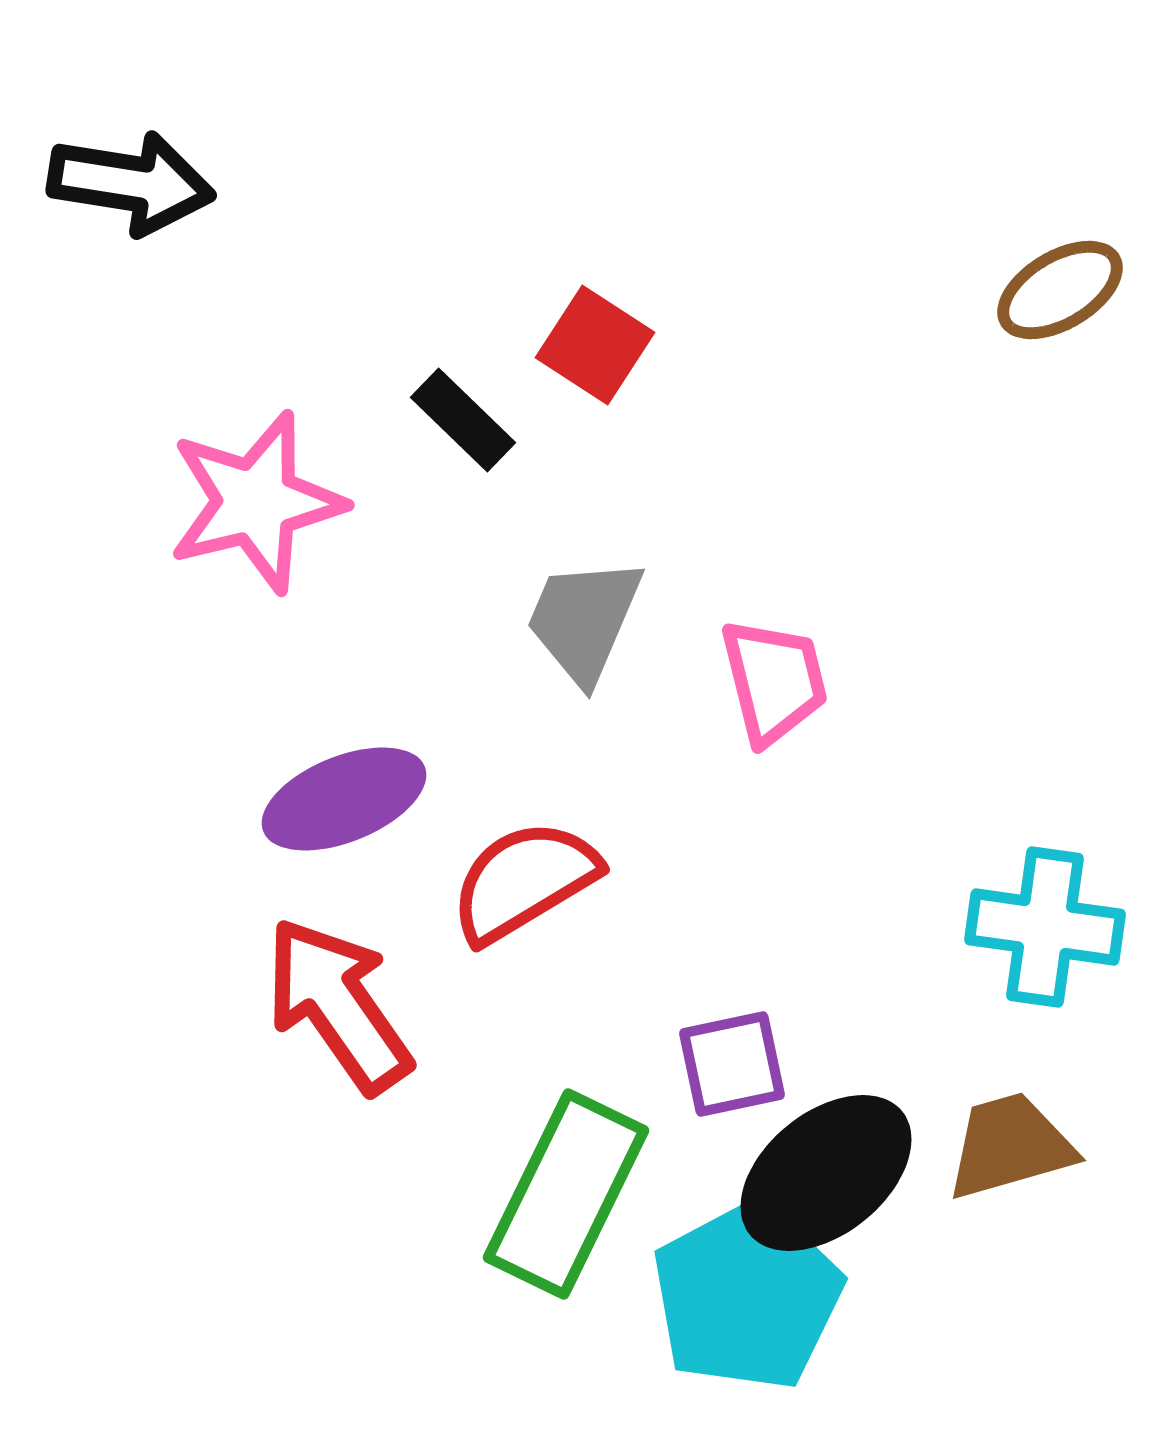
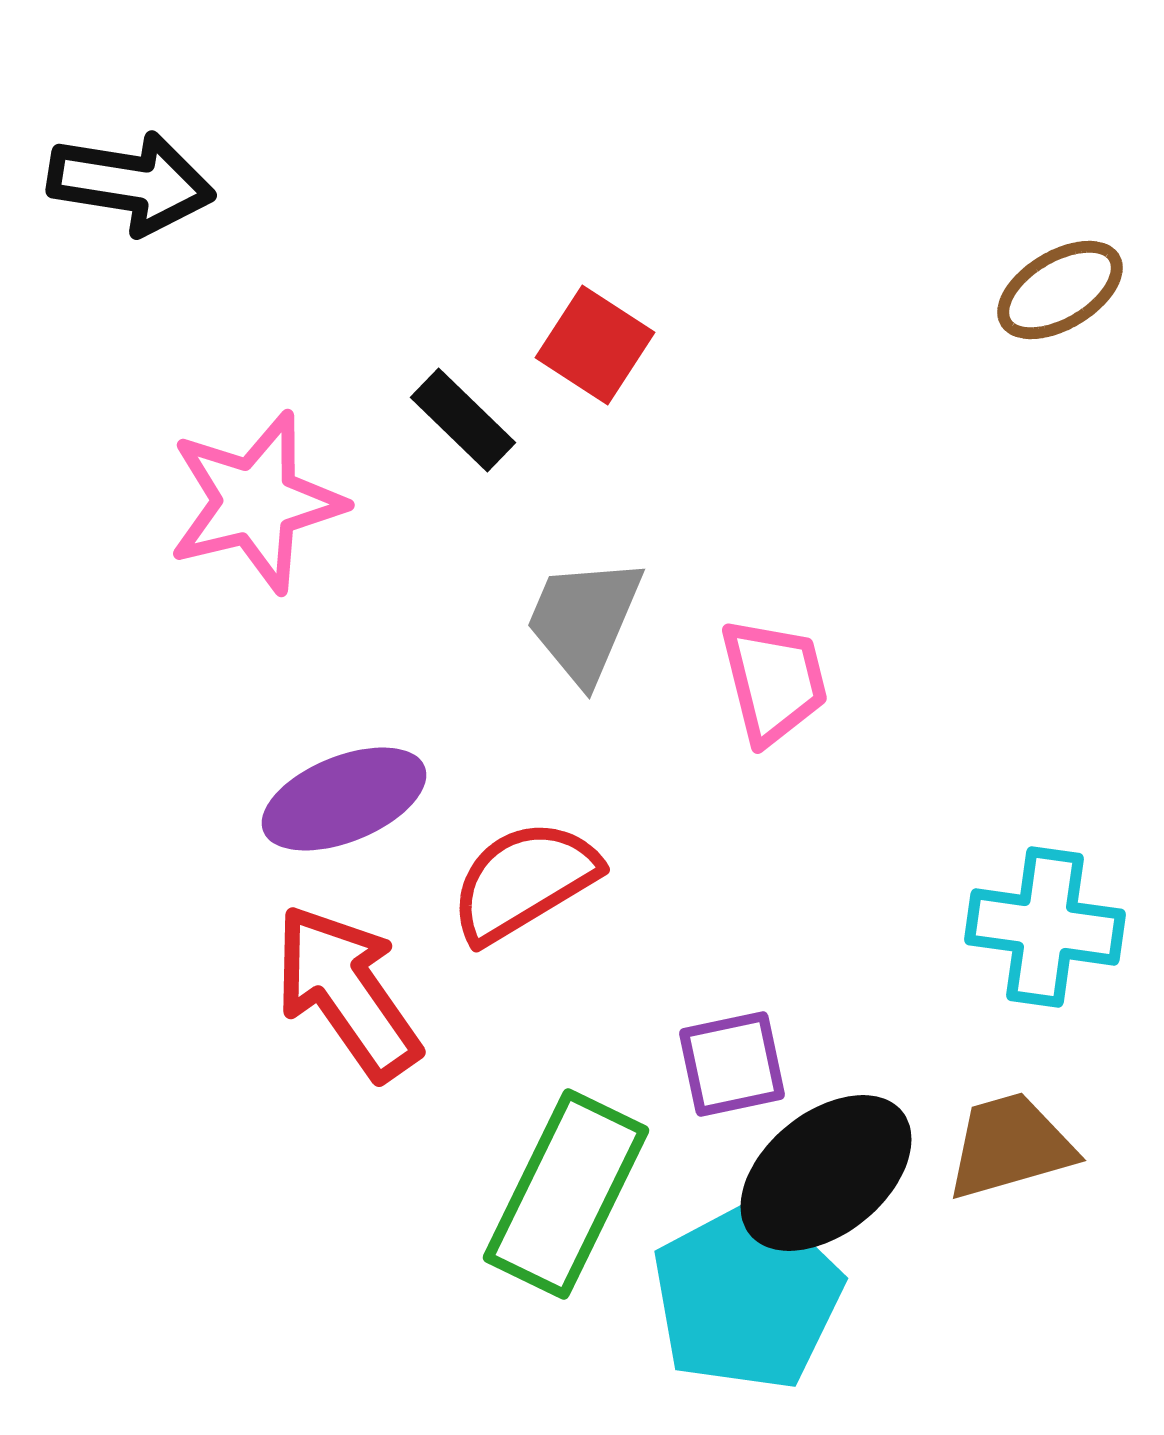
red arrow: moved 9 px right, 13 px up
